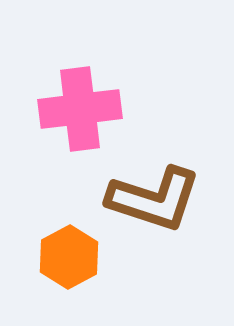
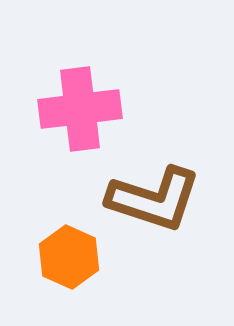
orange hexagon: rotated 8 degrees counterclockwise
